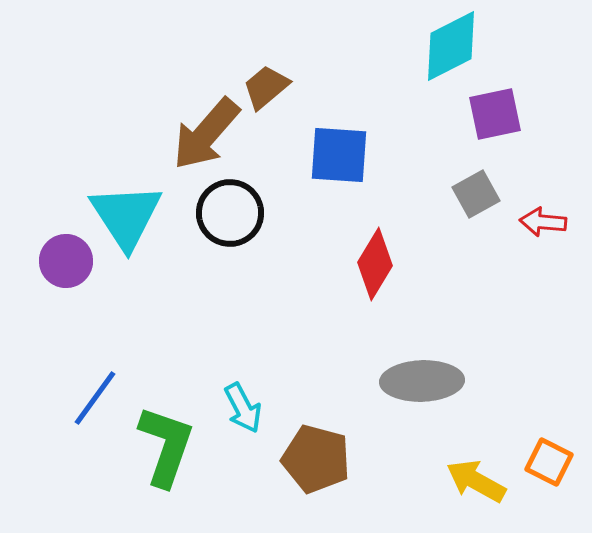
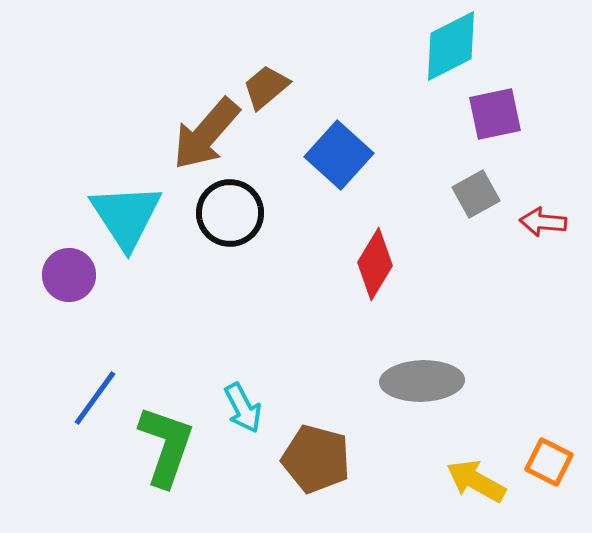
blue square: rotated 38 degrees clockwise
purple circle: moved 3 px right, 14 px down
